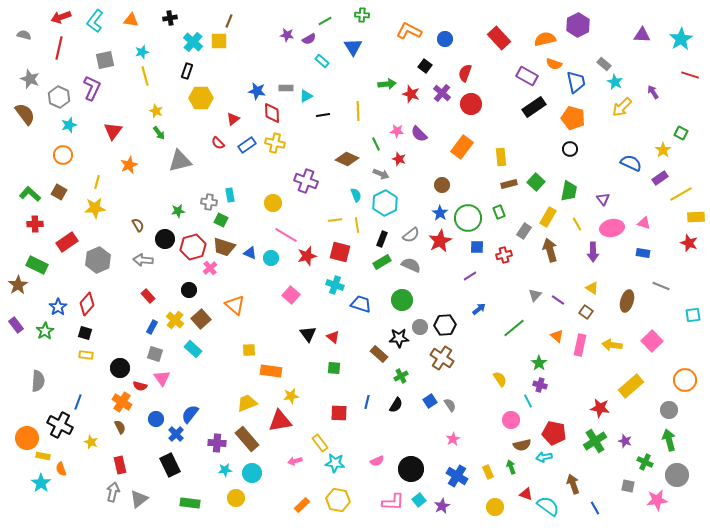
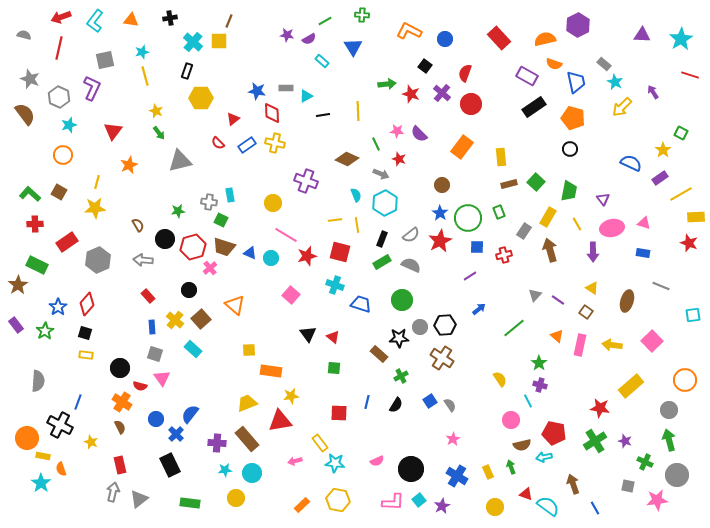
blue rectangle at (152, 327): rotated 32 degrees counterclockwise
